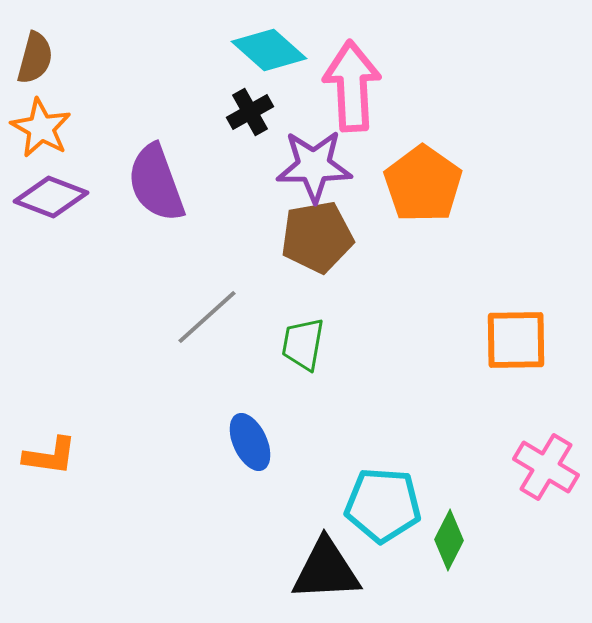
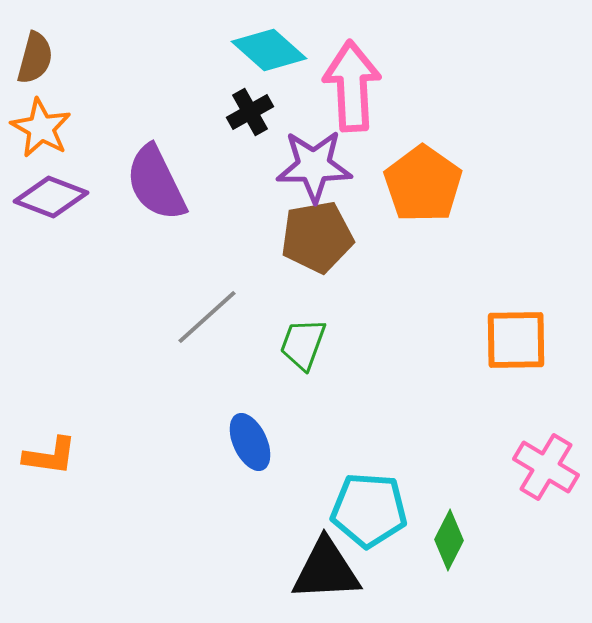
purple semicircle: rotated 6 degrees counterclockwise
green trapezoid: rotated 10 degrees clockwise
cyan pentagon: moved 14 px left, 5 px down
